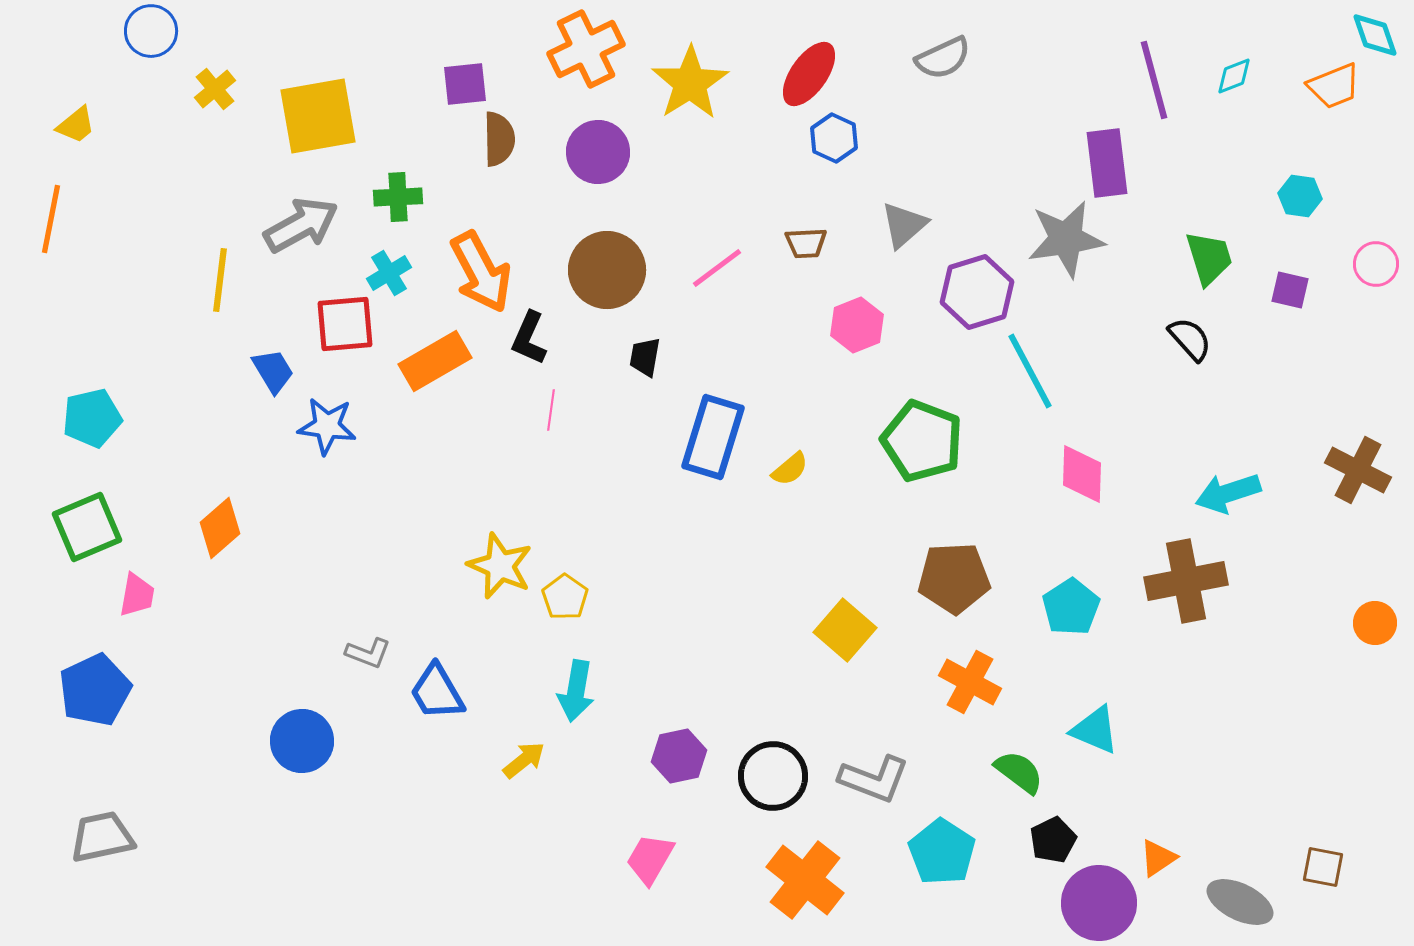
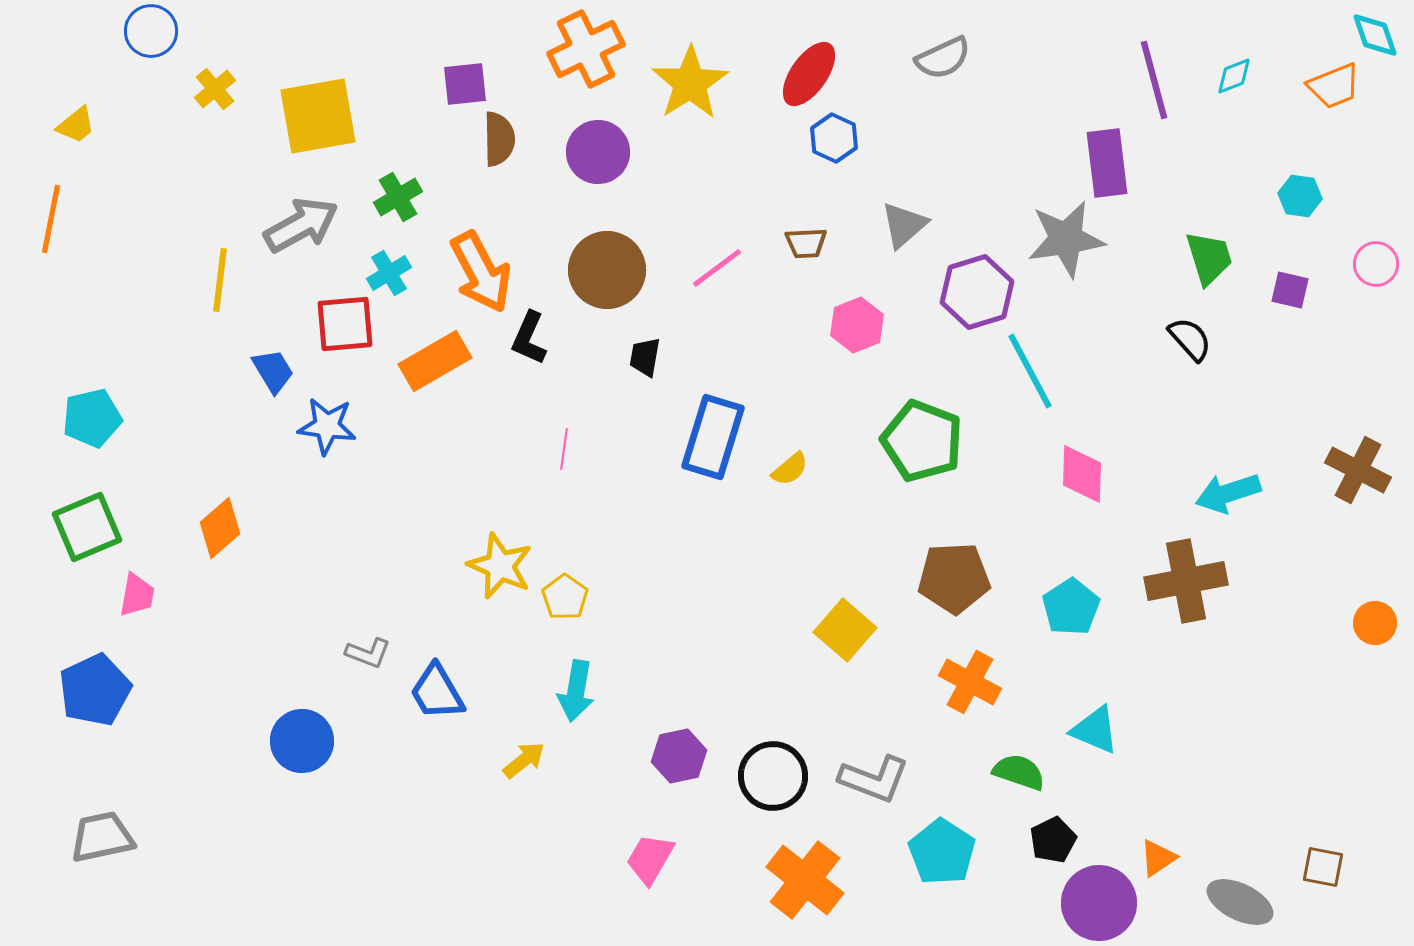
green cross at (398, 197): rotated 27 degrees counterclockwise
pink line at (551, 410): moved 13 px right, 39 px down
green semicircle at (1019, 772): rotated 18 degrees counterclockwise
